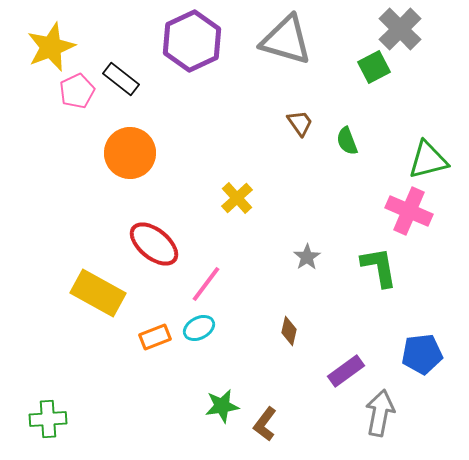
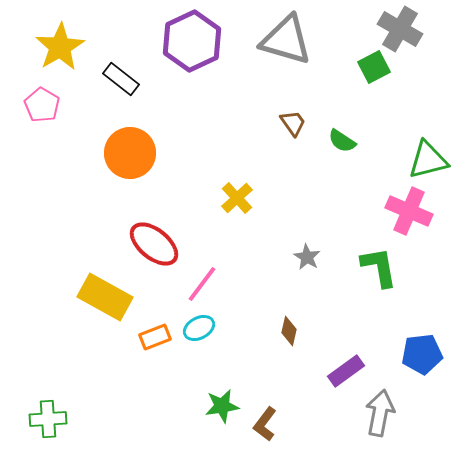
gray cross: rotated 15 degrees counterclockwise
yellow star: moved 9 px right; rotated 9 degrees counterclockwise
pink pentagon: moved 35 px left, 14 px down; rotated 16 degrees counterclockwise
brown trapezoid: moved 7 px left
green semicircle: moved 5 px left; rotated 36 degrees counterclockwise
gray star: rotated 8 degrees counterclockwise
pink line: moved 4 px left
yellow rectangle: moved 7 px right, 4 px down
